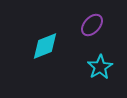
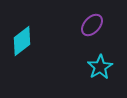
cyan diamond: moved 23 px left, 5 px up; rotated 16 degrees counterclockwise
